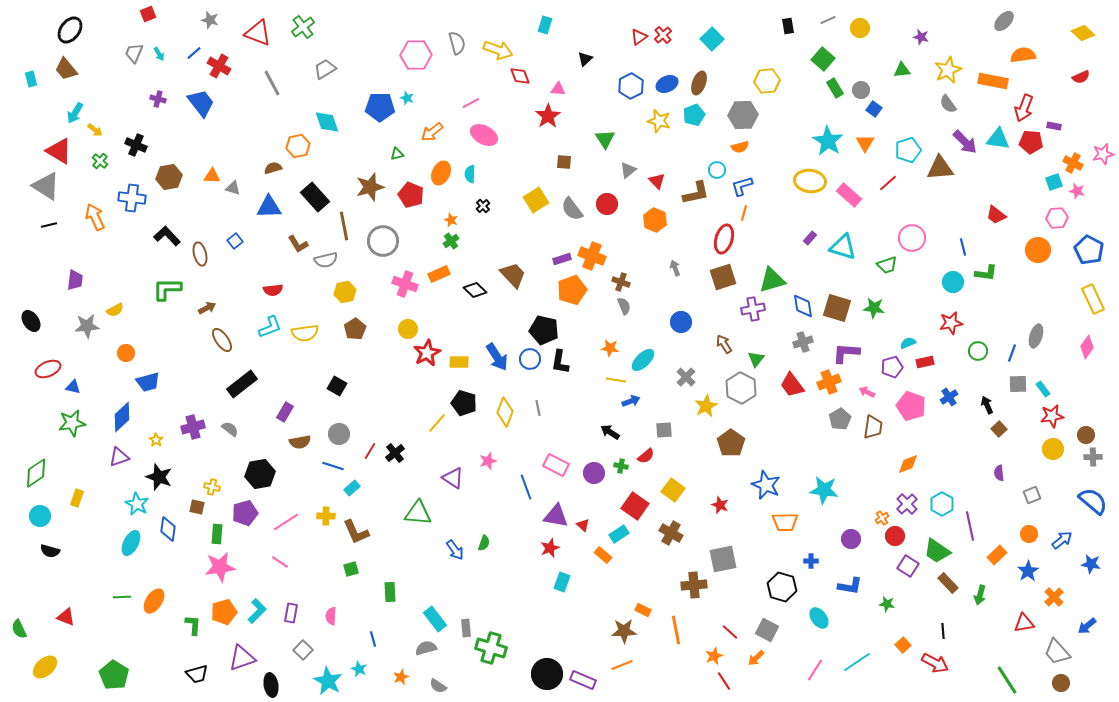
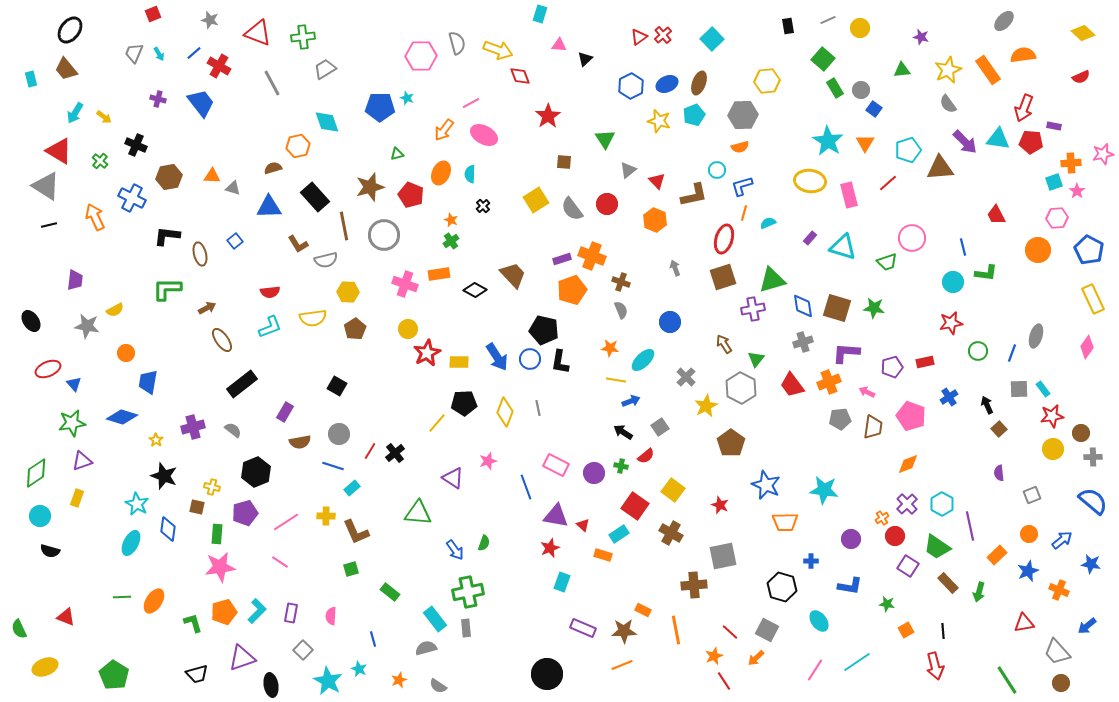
red square at (148, 14): moved 5 px right
cyan rectangle at (545, 25): moved 5 px left, 11 px up
green cross at (303, 27): moved 10 px down; rotated 30 degrees clockwise
pink hexagon at (416, 55): moved 5 px right, 1 px down
orange rectangle at (993, 81): moved 5 px left, 11 px up; rotated 44 degrees clockwise
pink triangle at (558, 89): moved 1 px right, 44 px up
yellow arrow at (95, 130): moved 9 px right, 13 px up
orange arrow at (432, 132): moved 12 px right, 2 px up; rotated 15 degrees counterclockwise
orange cross at (1073, 163): moved 2 px left; rotated 30 degrees counterclockwise
pink star at (1077, 191): rotated 21 degrees clockwise
brown L-shape at (696, 193): moved 2 px left, 2 px down
pink rectangle at (849, 195): rotated 35 degrees clockwise
blue cross at (132, 198): rotated 20 degrees clockwise
red trapezoid at (996, 215): rotated 25 degrees clockwise
black L-shape at (167, 236): rotated 40 degrees counterclockwise
gray circle at (383, 241): moved 1 px right, 6 px up
green trapezoid at (887, 265): moved 3 px up
orange rectangle at (439, 274): rotated 15 degrees clockwise
red semicircle at (273, 290): moved 3 px left, 2 px down
black diamond at (475, 290): rotated 15 degrees counterclockwise
yellow hexagon at (345, 292): moved 3 px right; rotated 15 degrees clockwise
gray semicircle at (624, 306): moved 3 px left, 4 px down
blue circle at (681, 322): moved 11 px left
gray star at (87, 326): rotated 15 degrees clockwise
yellow semicircle at (305, 333): moved 8 px right, 15 px up
cyan semicircle at (908, 343): moved 140 px left, 120 px up
blue trapezoid at (148, 382): rotated 115 degrees clockwise
gray square at (1018, 384): moved 1 px right, 5 px down
blue triangle at (73, 387): moved 1 px right, 3 px up; rotated 35 degrees clockwise
black pentagon at (464, 403): rotated 20 degrees counterclockwise
pink pentagon at (911, 406): moved 10 px down
blue diamond at (122, 417): rotated 60 degrees clockwise
gray pentagon at (840, 419): rotated 25 degrees clockwise
gray semicircle at (230, 429): moved 3 px right, 1 px down
gray square at (664, 430): moved 4 px left, 3 px up; rotated 30 degrees counterclockwise
black arrow at (610, 432): moved 13 px right
brown circle at (1086, 435): moved 5 px left, 2 px up
purple triangle at (119, 457): moved 37 px left, 4 px down
black hexagon at (260, 474): moved 4 px left, 2 px up; rotated 12 degrees counterclockwise
black star at (159, 477): moved 5 px right, 1 px up
green trapezoid at (937, 551): moved 4 px up
orange rectangle at (603, 555): rotated 24 degrees counterclockwise
gray square at (723, 559): moved 3 px up
blue star at (1028, 571): rotated 10 degrees clockwise
green rectangle at (390, 592): rotated 48 degrees counterclockwise
green arrow at (980, 595): moved 1 px left, 3 px up
orange cross at (1054, 597): moved 5 px right, 7 px up; rotated 24 degrees counterclockwise
cyan ellipse at (819, 618): moved 3 px down
green L-shape at (193, 625): moved 2 px up; rotated 20 degrees counterclockwise
orange square at (903, 645): moved 3 px right, 15 px up; rotated 14 degrees clockwise
green cross at (491, 648): moved 23 px left, 56 px up; rotated 28 degrees counterclockwise
red arrow at (935, 663): moved 3 px down; rotated 48 degrees clockwise
yellow ellipse at (45, 667): rotated 20 degrees clockwise
orange star at (401, 677): moved 2 px left, 3 px down
purple rectangle at (583, 680): moved 52 px up
